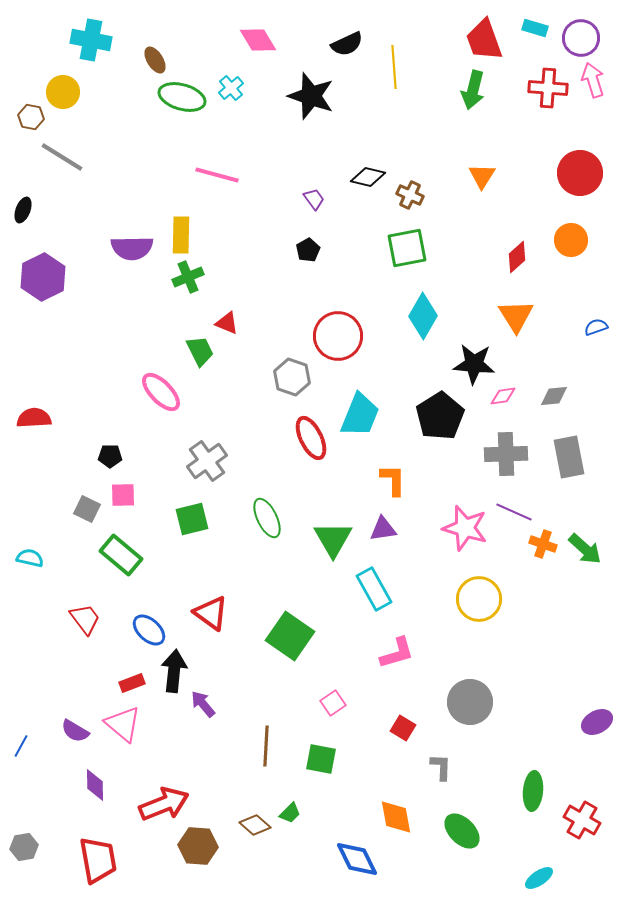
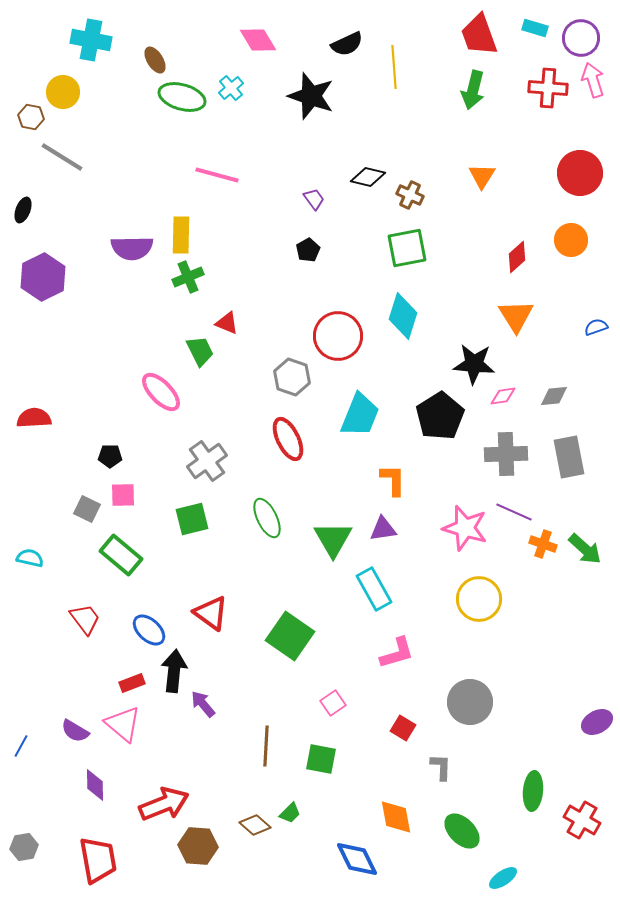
red trapezoid at (484, 40): moved 5 px left, 5 px up
cyan diamond at (423, 316): moved 20 px left; rotated 12 degrees counterclockwise
red ellipse at (311, 438): moved 23 px left, 1 px down
cyan ellipse at (539, 878): moved 36 px left
